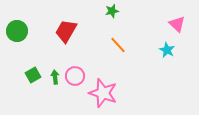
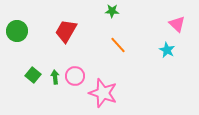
green star: rotated 16 degrees clockwise
green square: rotated 21 degrees counterclockwise
